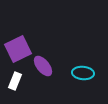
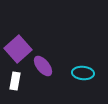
purple square: rotated 16 degrees counterclockwise
white rectangle: rotated 12 degrees counterclockwise
